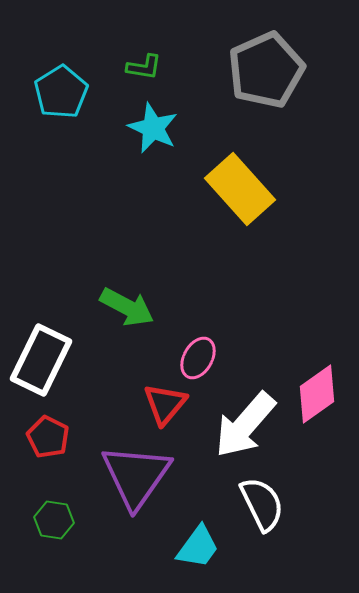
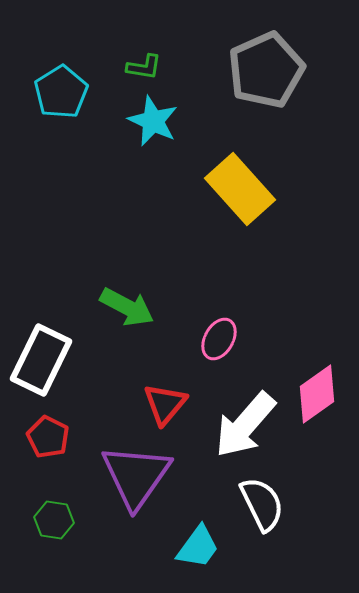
cyan star: moved 7 px up
pink ellipse: moved 21 px right, 19 px up
